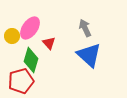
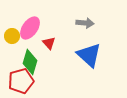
gray arrow: moved 5 px up; rotated 120 degrees clockwise
green diamond: moved 1 px left, 2 px down
